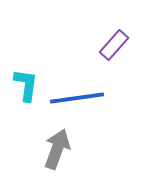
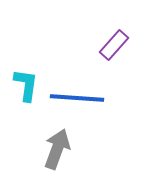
blue line: rotated 12 degrees clockwise
